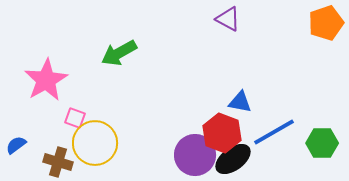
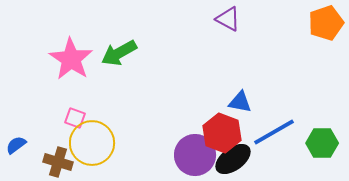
pink star: moved 25 px right, 21 px up; rotated 9 degrees counterclockwise
yellow circle: moved 3 px left
